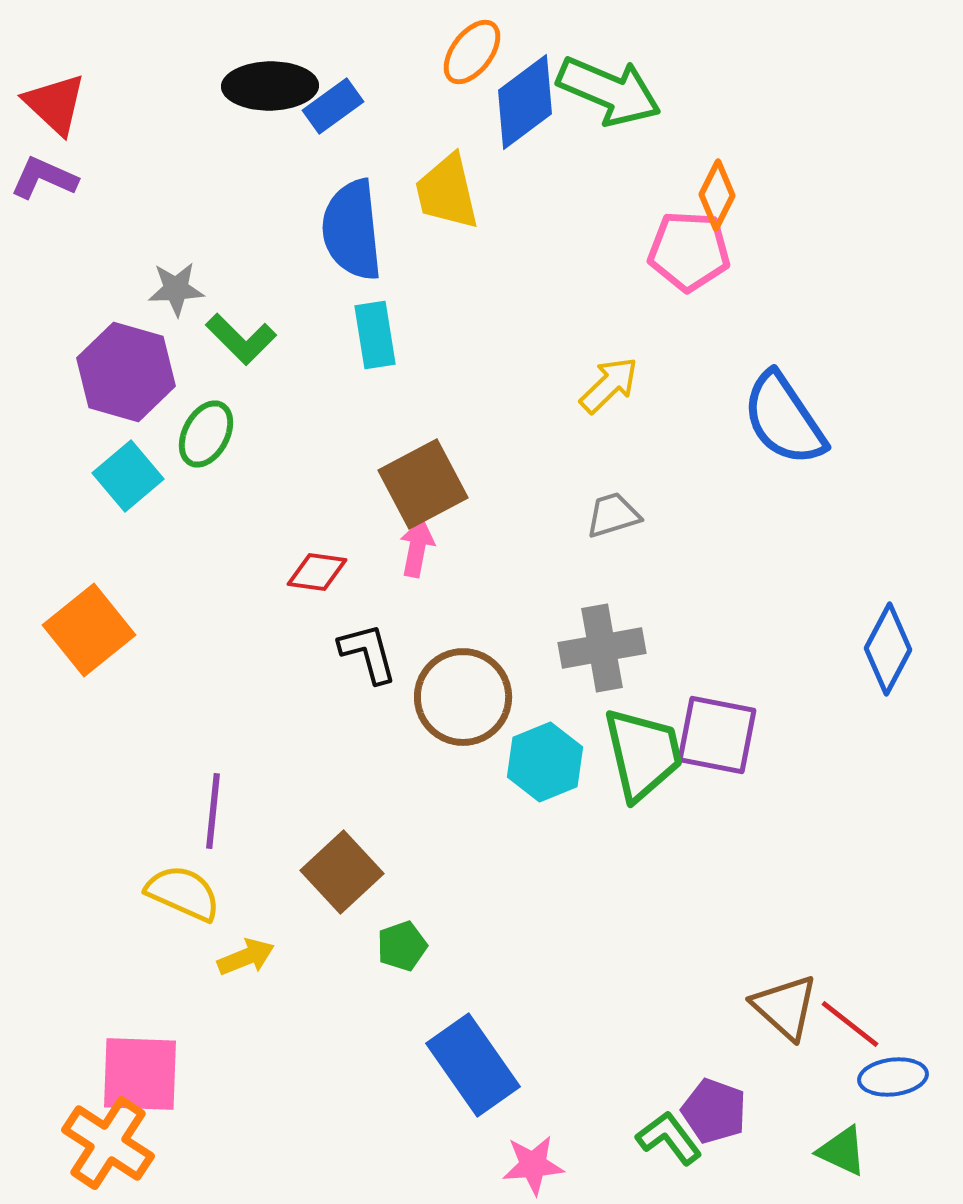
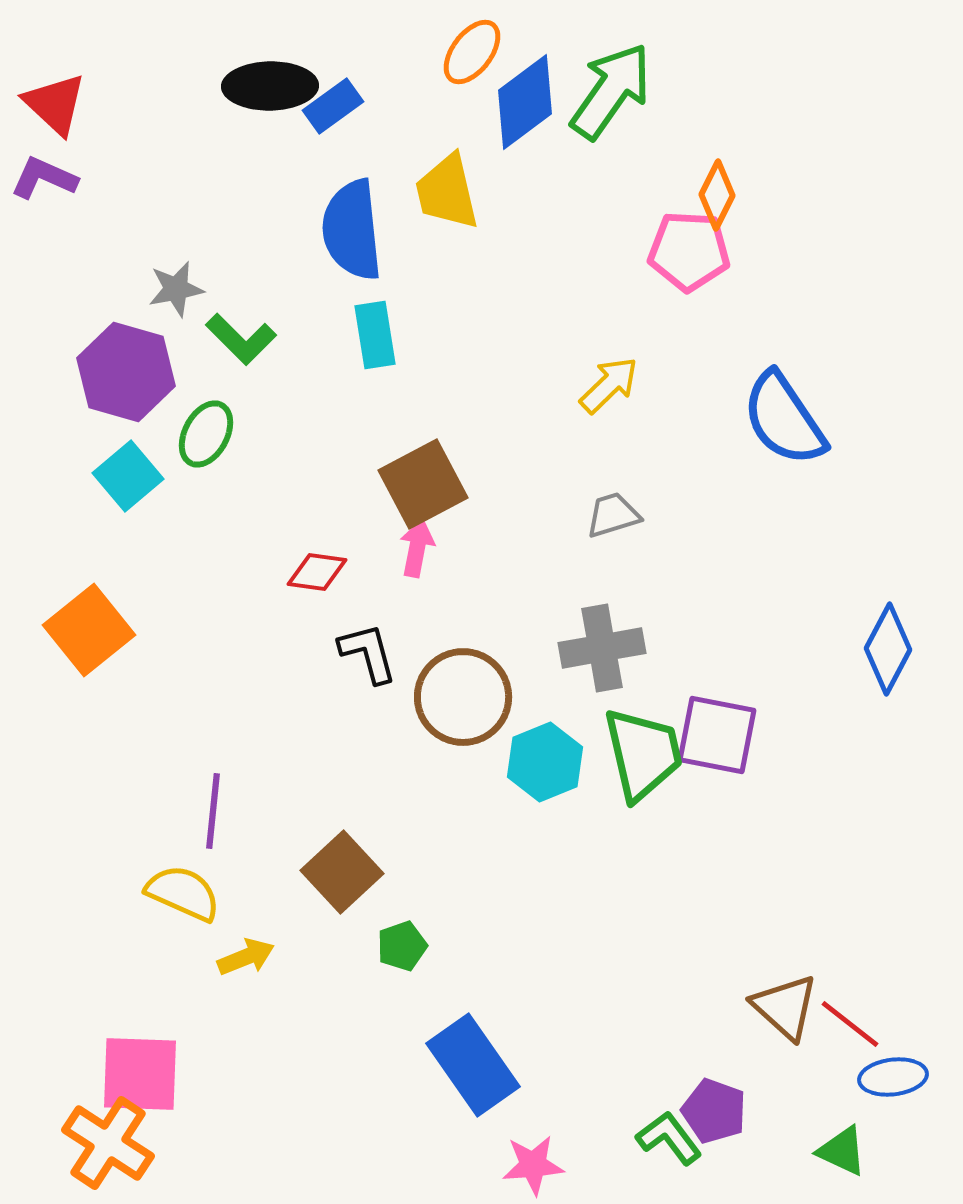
green arrow at (609, 91): moved 2 px right; rotated 78 degrees counterclockwise
gray star at (176, 289): rotated 8 degrees counterclockwise
